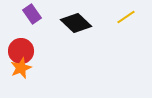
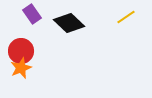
black diamond: moved 7 px left
